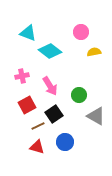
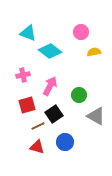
pink cross: moved 1 px right, 1 px up
pink arrow: rotated 120 degrees counterclockwise
red square: rotated 12 degrees clockwise
